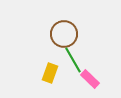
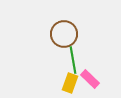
green line: rotated 20 degrees clockwise
yellow rectangle: moved 20 px right, 10 px down
